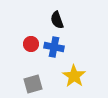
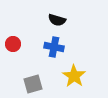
black semicircle: rotated 54 degrees counterclockwise
red circle: moved 18 px left
